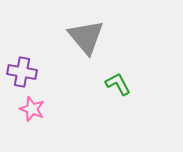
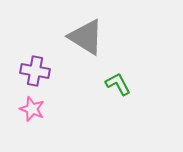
gray triangle: rotated 18 degrees counterclockwise
purple cross: moved 13 px right, 1 px up
